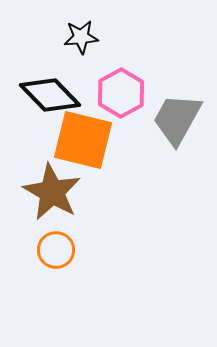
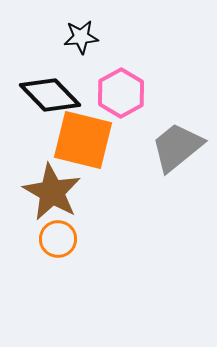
gray trapezoid: moved 28 px down; rotated 22 degrees clockwise
orange circle: moved 2 px right, 11 px up
